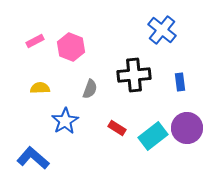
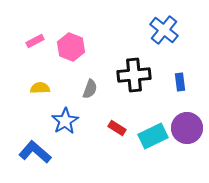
blue cross: moved 2 px right
cyan rectangle: rotated 12 degrees clockwise
blue L-shape: moved 2 px right, 6 px up
